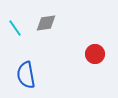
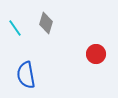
gray diamond: rotated 65 degrees counterclockwise
red circle: moved 1 px right
